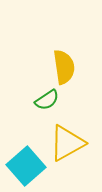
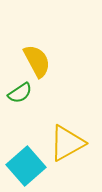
yellow semicircle: moved 27 px left, 6 px up; rotated 20 degrees counterclockwise
green semicircle: moved 27 px left, 7 px up
